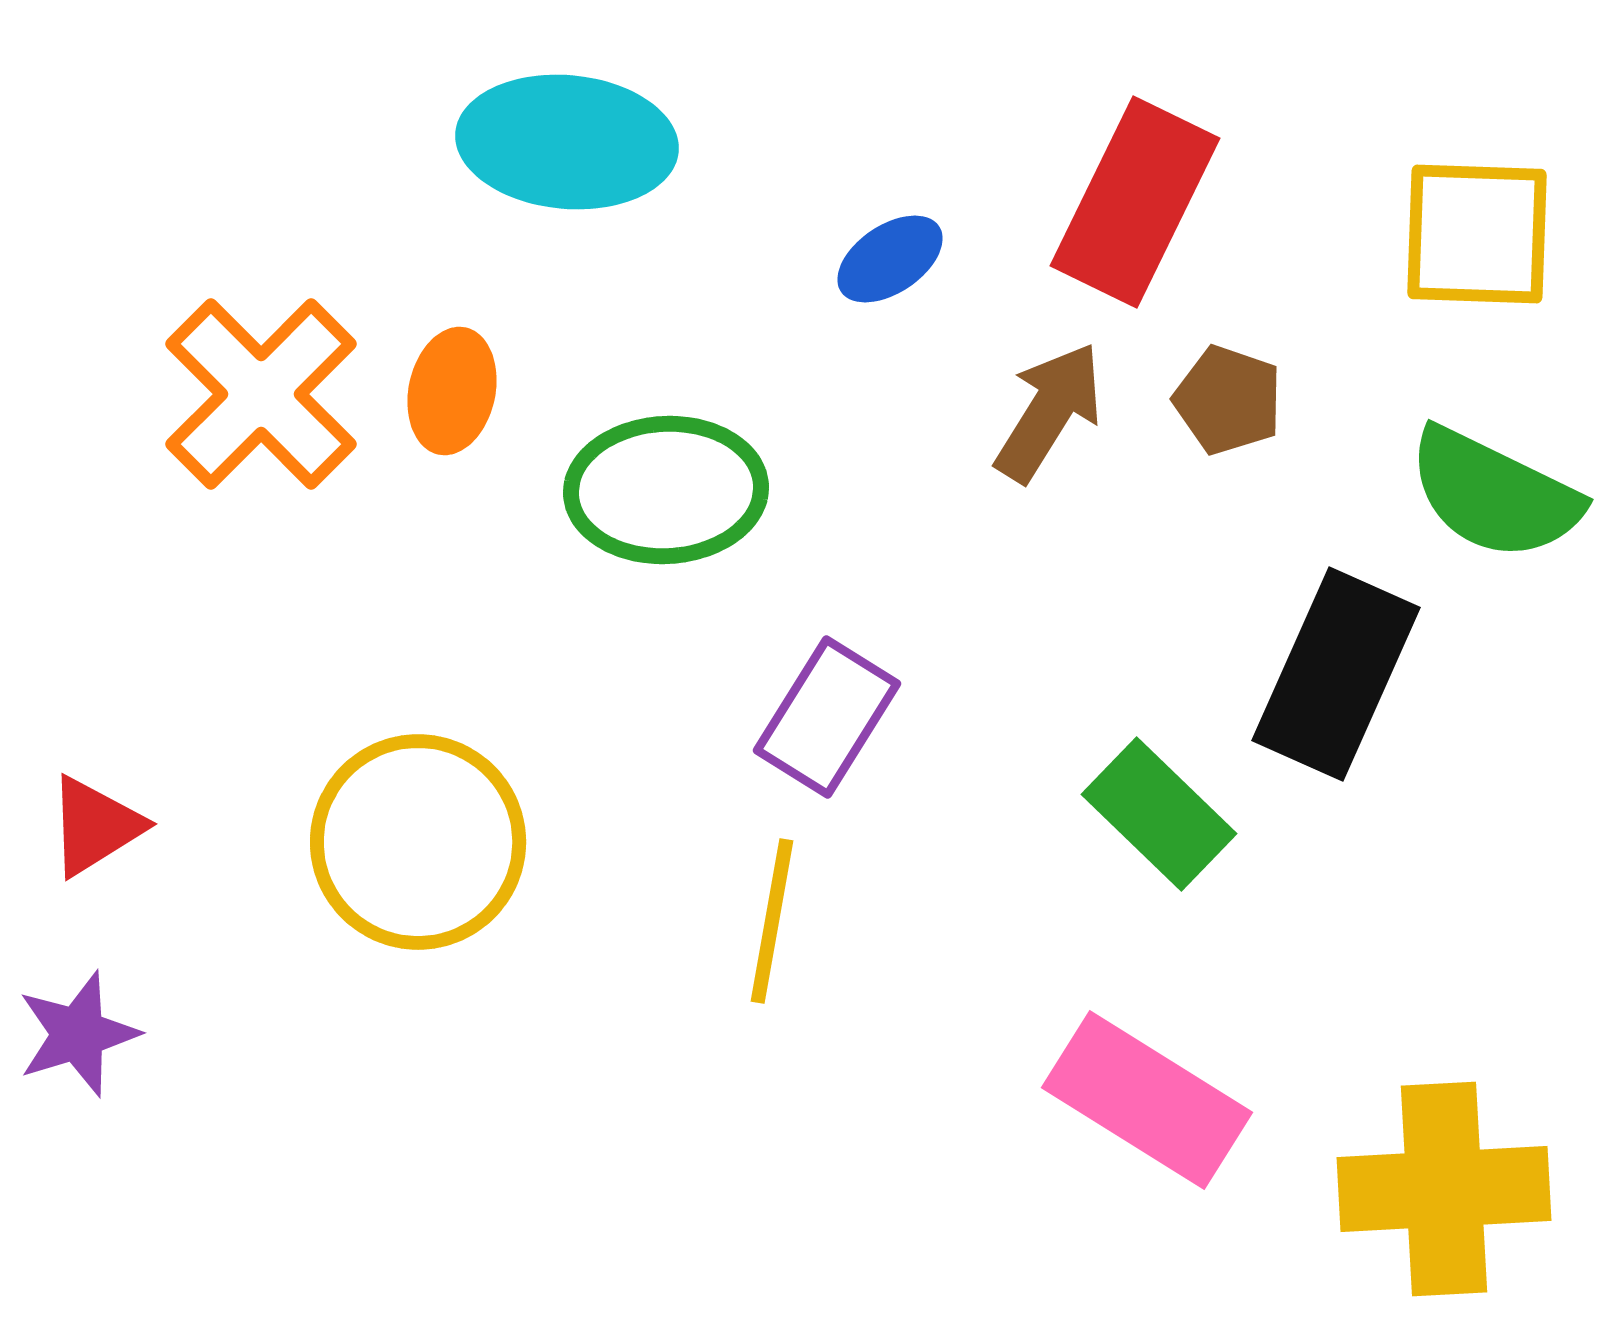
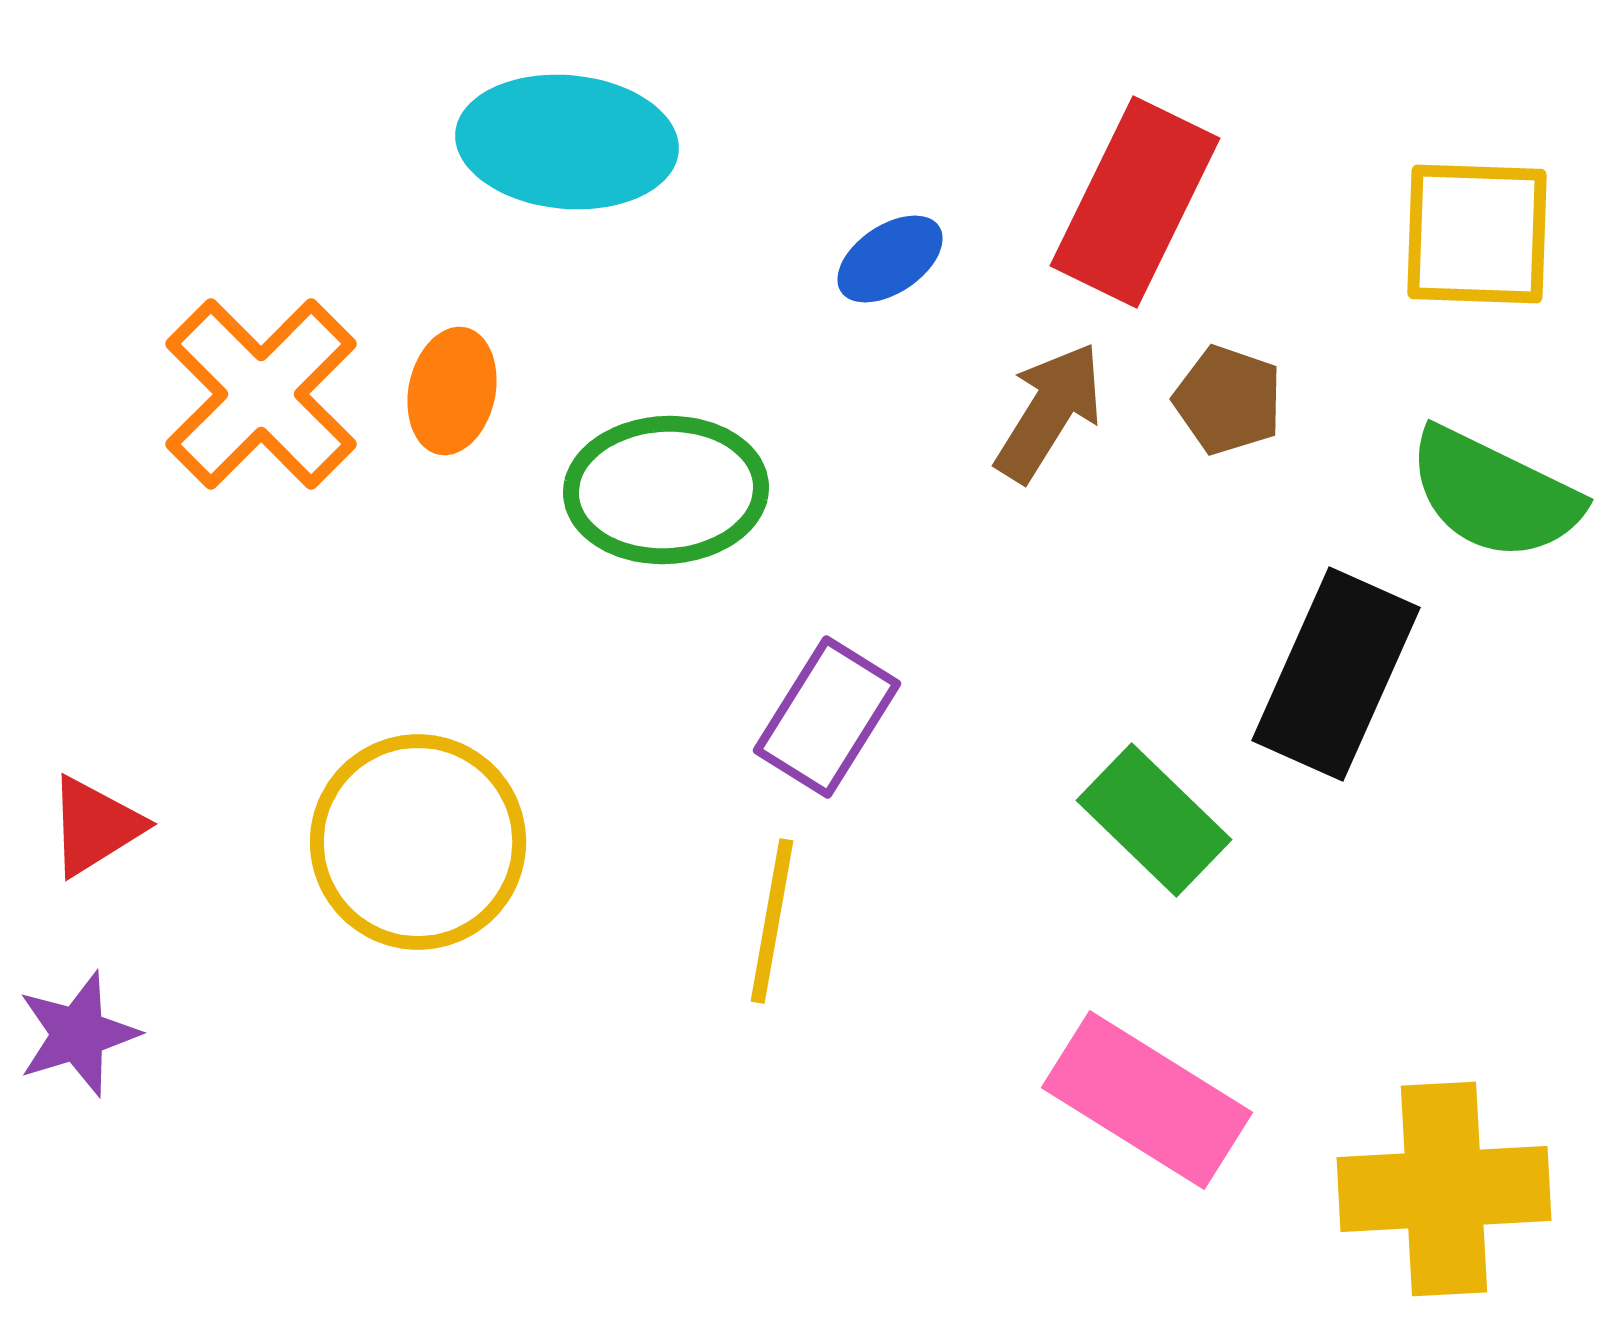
green rectangle: moved 5 px left, 6 px down
